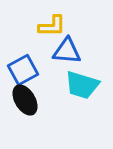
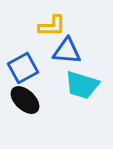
blue square: moved 2 px up
black ellipse: rotated 16 degrees counterclockwise
